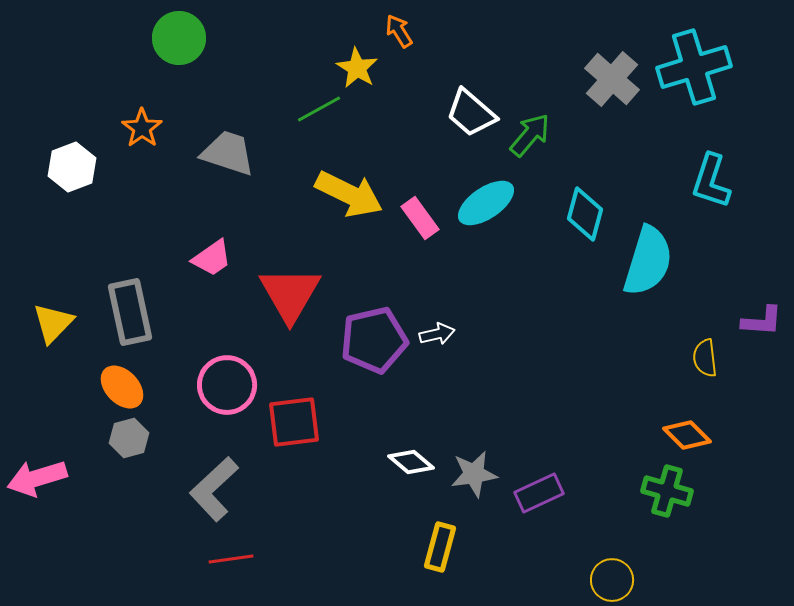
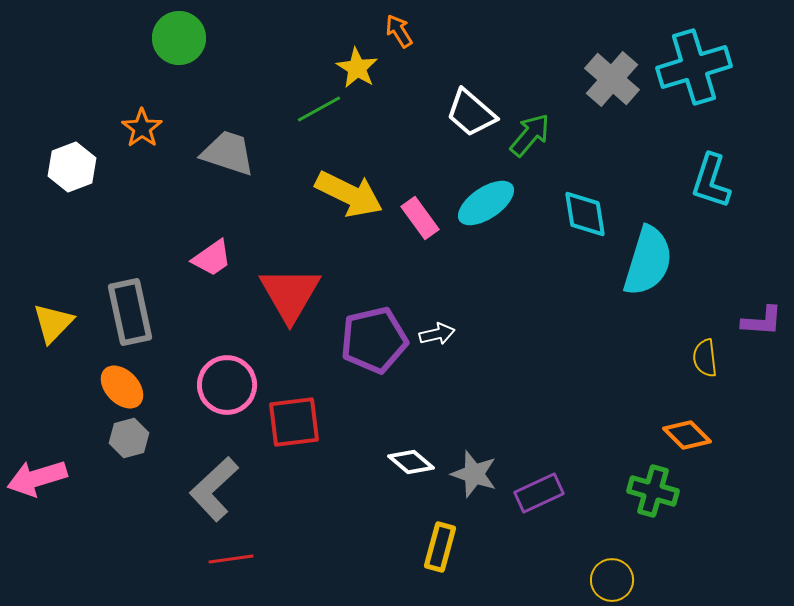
cyan diamond: rotated 24 degrees counterclockwise
gray star: rotated 27 degrees clockwise
green cross: moved 14 px left
